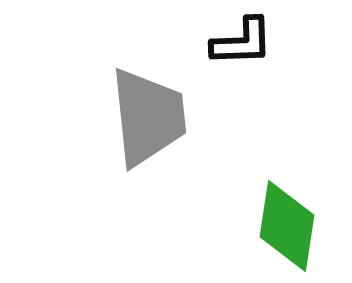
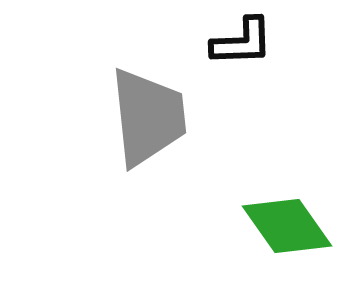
green diamond: rotated 44 degrees counterclockwise
